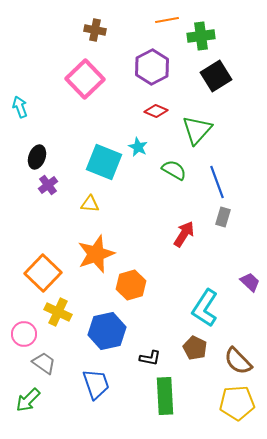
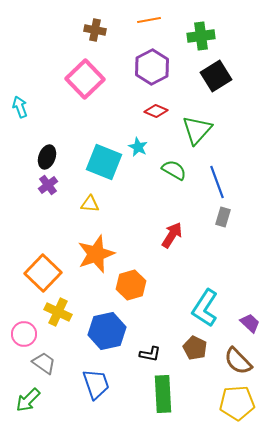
orange line: moved 18 px left
black ellipse: moved 10 px right
red arrow: moved 12 px left, 1 px down
purple trapezoid: moved 41 px down
black L-shape: moved 4 px up
green rectangle: moved 2 px left, 2 px up
